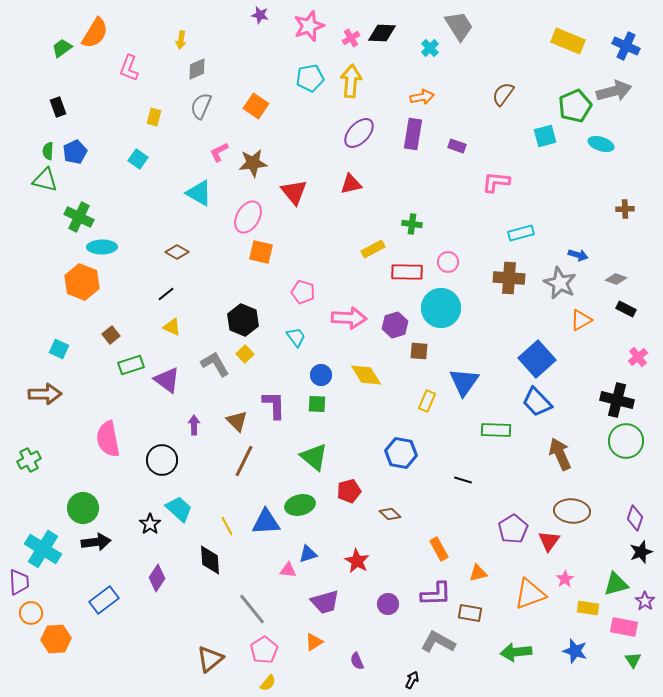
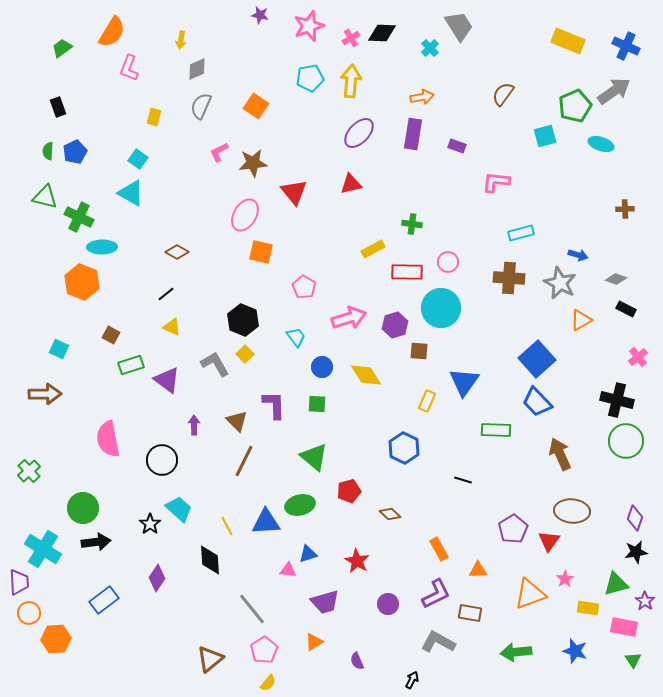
orange semicircle at (95, 33): moved 17 px right, 1 px up
gray arrow at (614, 91): rotated 20 degrees counterclockwise
green triangle at (45, 180): moved 17 px down
cyan triangle at (199, 193): moved 68 px left
pink ellipse at (248, 217): moved 3 px left, 2 px up
pink pentagon at (303, 292): moved 1 px right, 5 px up; rotated 15 degrees clockwise
pink arrow at (349, 318): rotated 20 degrees counterclockwise
brown square at (111, 335): rotated 24 degrees counterclockwise
blue circle at (321, 375): moved 1 px right, 8 px up
blue hexagon at (401, 453): moved 3 px right, 5 px up; rotated 16 degrees clockwise
green cross at (29, 460): moved 11 px down; rotated 15 degrees counterclockwise
black star at (641, 552): moved 5 px left; rotated 10 degrees clockwise
orange triangle at (478, 573): moved 3 px up; rotated 12 degrees clockwise
purple L-shape at (436, 594): rotated 24 degrees counterclockwise
orange circle at (31, 613): moved 2 px left
